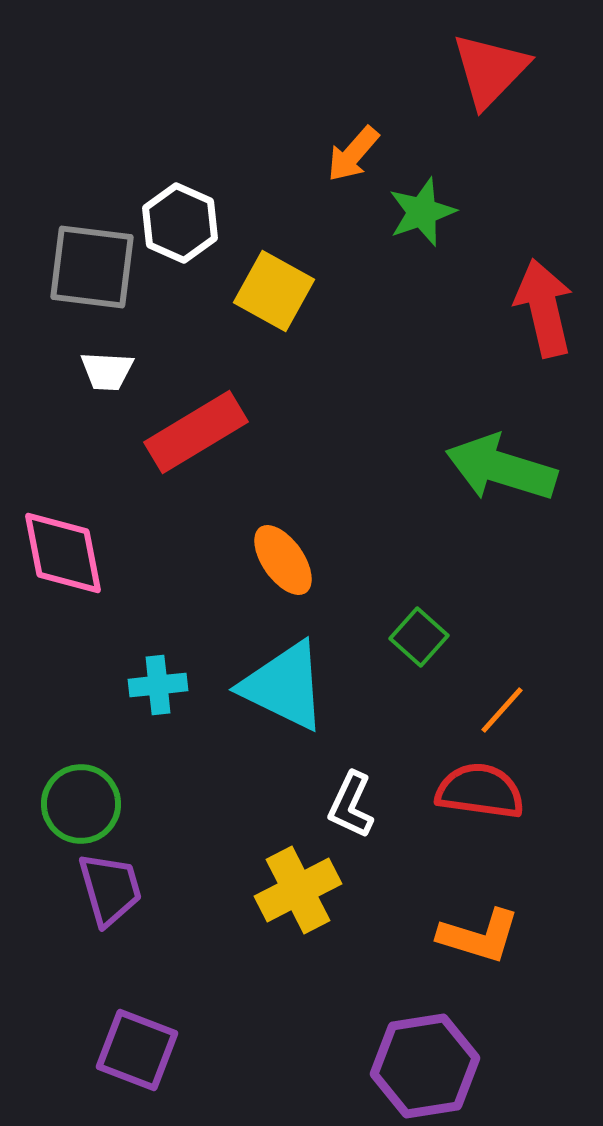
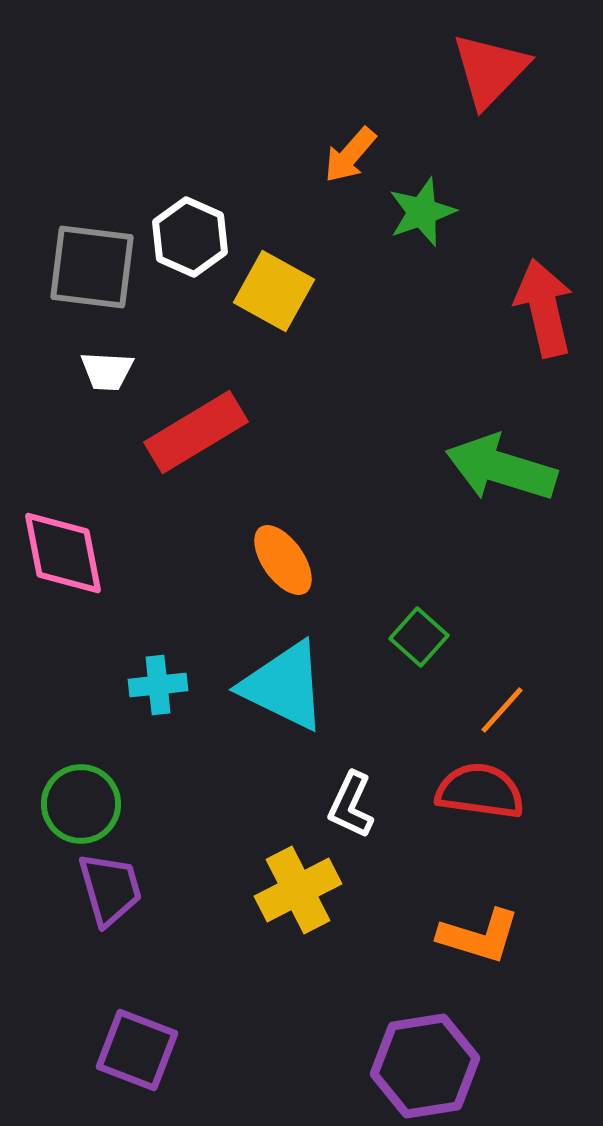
orange arrow: moved 3 px left, 1 px down
white hexagon: moved 10 px right, 14 px down
